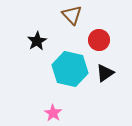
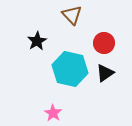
red circle: moved 5 px right, 3 px down
